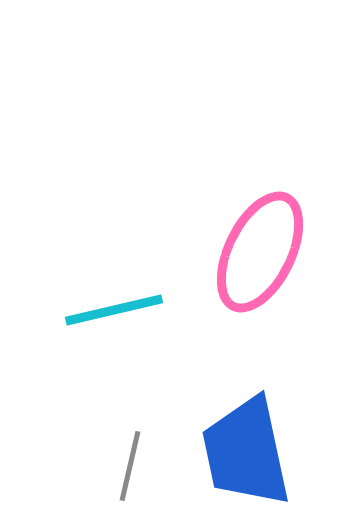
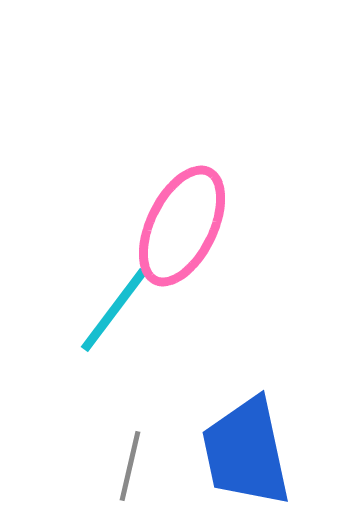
pink ellipse: moved 78 px left, 26 px up
cyan line: rotated 40 degrees counterclockwise
